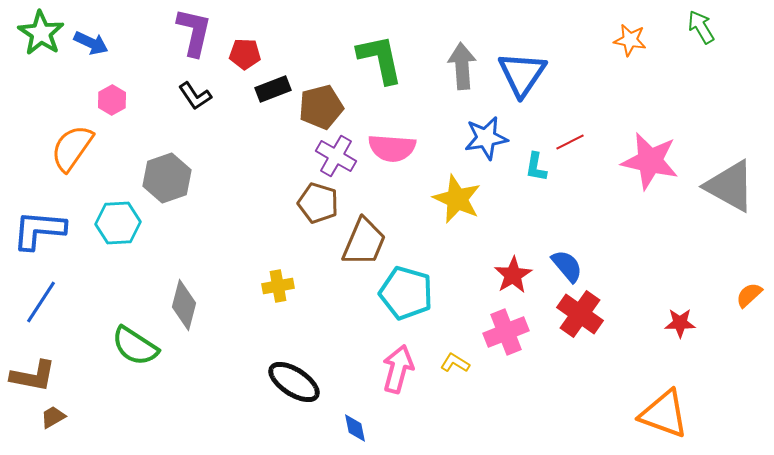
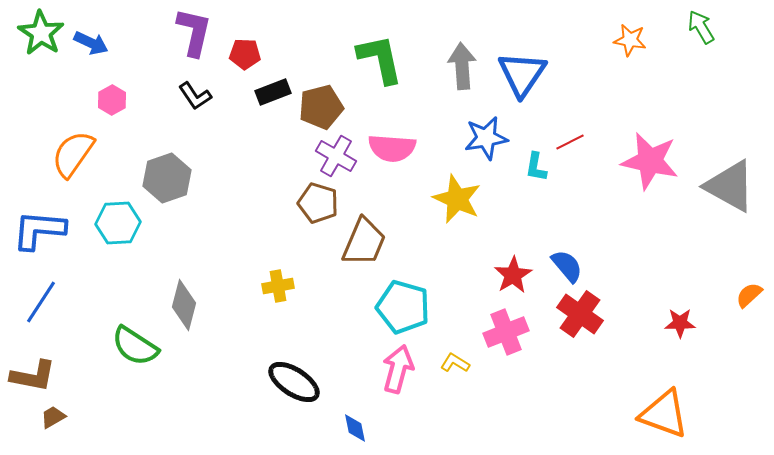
black rectangle at (273, 89): moved 3 px down
orange semicircle at (72, 148): moved 1 px right, 6 px down
cyan pentagon at (406, 293): moved 3 px left, 14 px down
